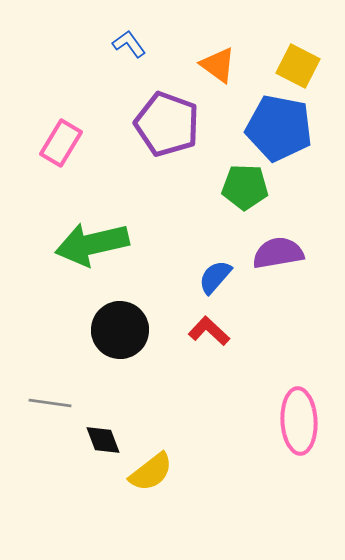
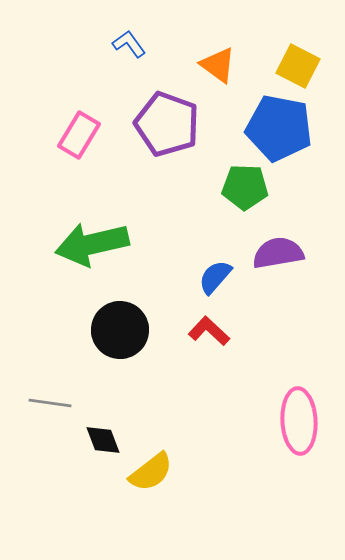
pink rectangle: moved 18 px right, 8 px up
